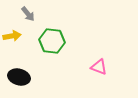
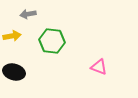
gray arrow: rotated 119 degrees clockwise
black ellipse: moved 5 px left, 5 px up
